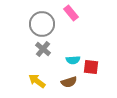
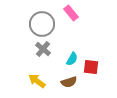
cyan semicircle: moved 1 px left, 1 px up; rotated 56 degrees counterclockwise
